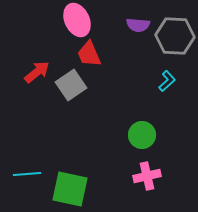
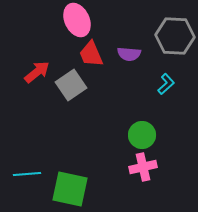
purple semicircle: moved 9 px left, 29 px down
red trapezoid: moved 2 px right
cyan L-shape: moved 1 px left, 3 px down
pink cross: moved 4 px left, 9 px up
